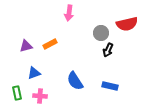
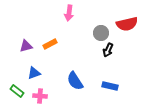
green rectangle: moved 2 px up; rotated 40 degrees counterclockwise
